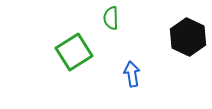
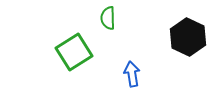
green semicircle: moved 3 px left
